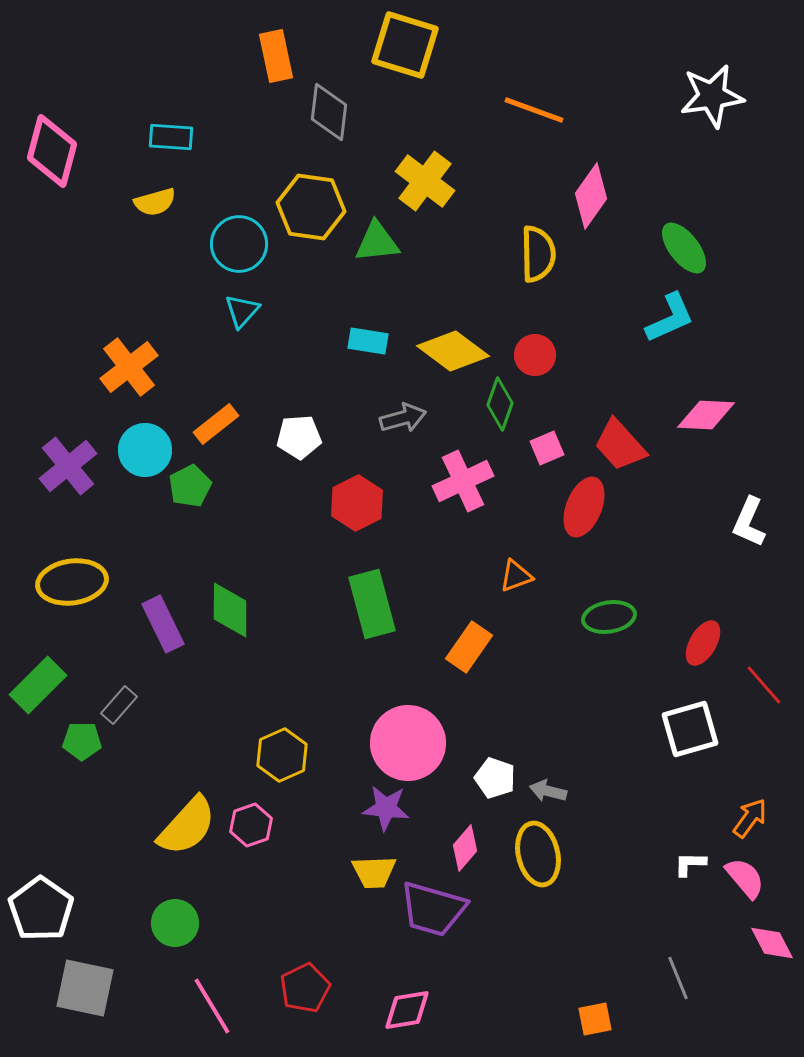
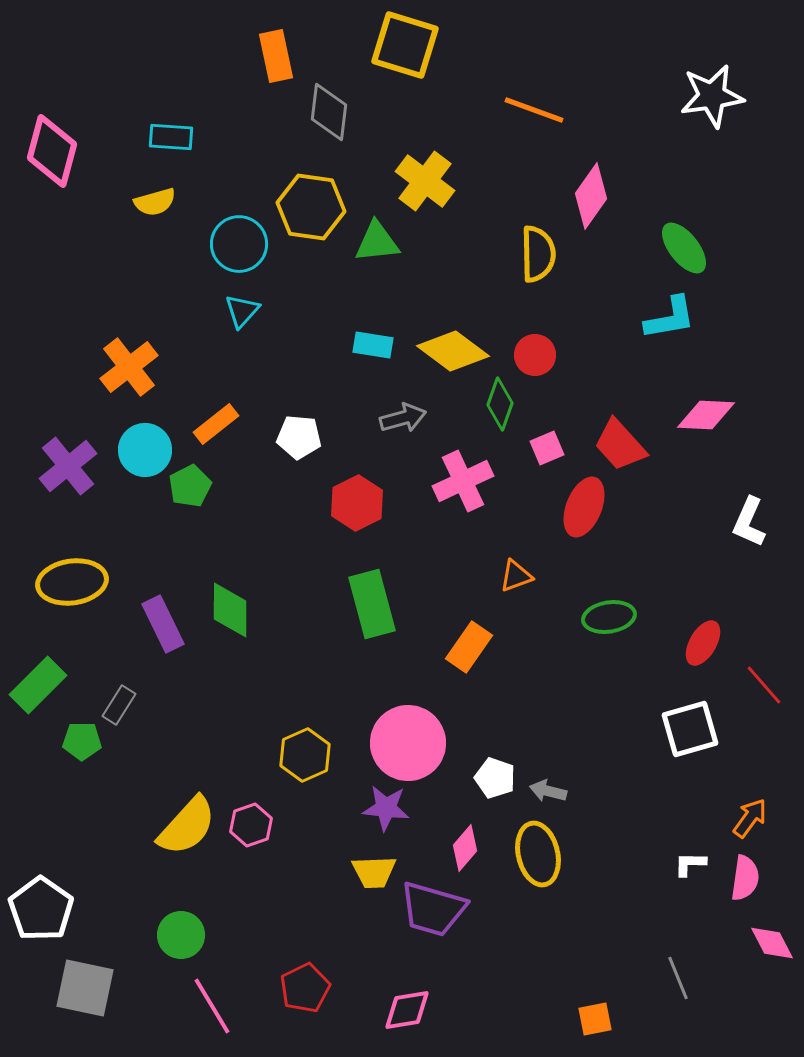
cyan L-shape at (670, 318): rotated 14 degrees clockwise
cyan rectangle at (368, 341): moved 5 px right, 4 px down
white pentagon at (299, 437): rotated 9 degrees clockwise
gray rectangle at (119, 705): rotated 9 degrees counterclockwise
yellow hexagon at (282, 755): moved 23 px right
pink semicircle at (745, 878): rotated 48 degrees clockwise
green circle at (175, 923): moved 6 px right, 12 px down
